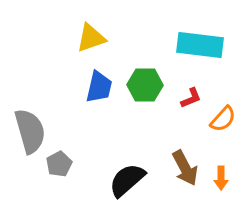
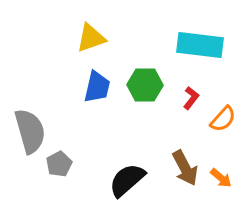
blue trapezoid: moved 2 px left
red L-shape: rotated 30 degrees counterclockwise
orange arrow: rotated 50 degrees counterclockwise
